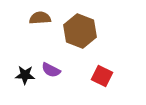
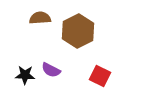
brown hexagon: moved 2 px left; rotated 12 degrees clockwise
red square: moved 2 px left
